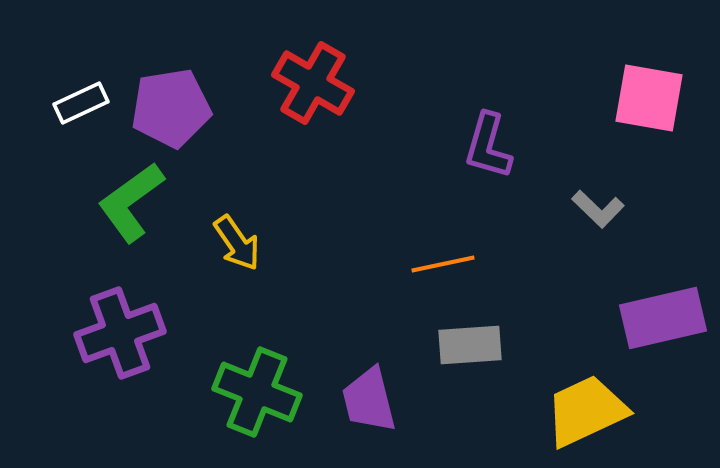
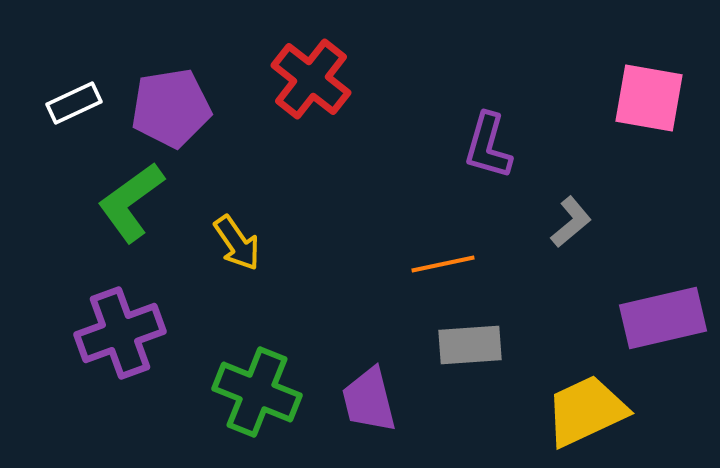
red cross: moved 2 px left, 4 px up; rotated 8 degrees clockwise
white rectangle: moved 7 px left
gray L-shape: moved 27 px left, 13 px down; rotated 84 degrees counterclockwise
